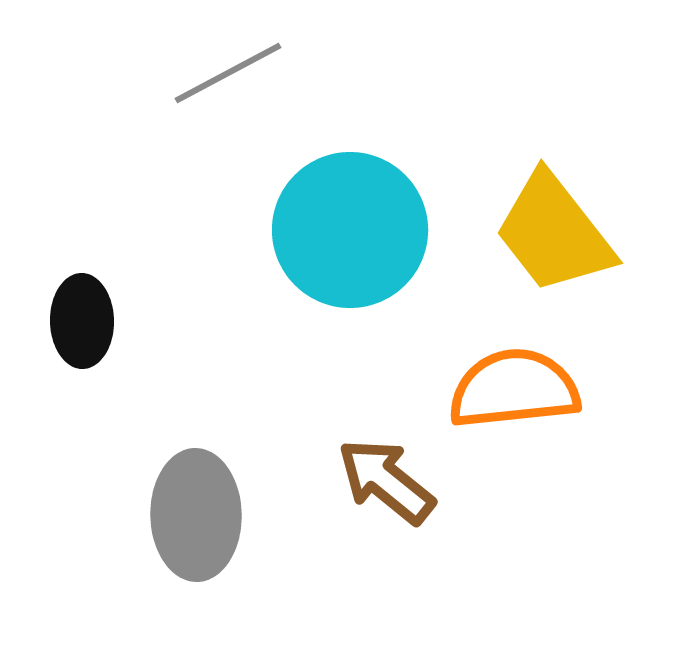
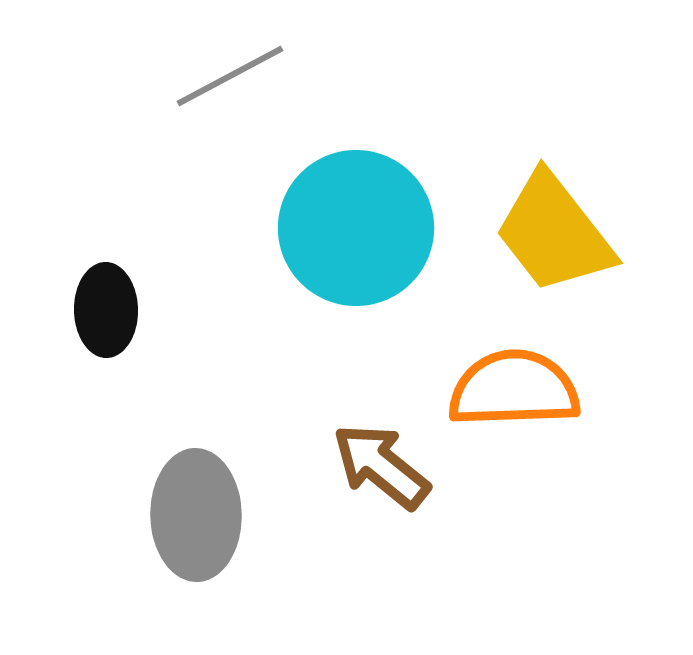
gray line: moved 2 px right, 3 px down
cyan circle: moved 6 px right, 2 px up
black ellipse: moved 24 px right, 11 px up
orange semicircle: rotated 4 degrees clockwise
brown arrow: moved 5 px left, 15 px up
